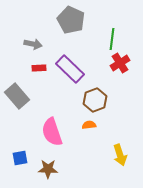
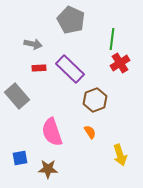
orange semicircle: moved 1 px right, 7 px down; rotated 64 degrees clockwise
